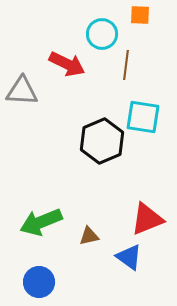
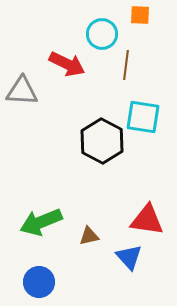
black hexagon: rotated 9 degrees counterclockwise
red triangle: moved 1 px down; rotated 30 degrees clockwise
blue triangle: rotated 12 degrees clockwise
